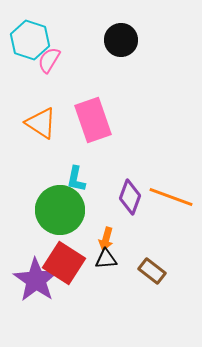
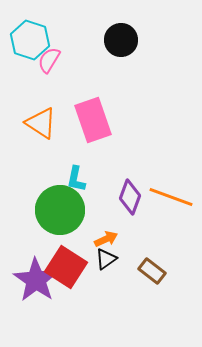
orange arrow: rotated 130 degrees counterclockwise
black triangle: rotated 30 degrees counterclockwise
red square: moved 2 px right, 4 px down
